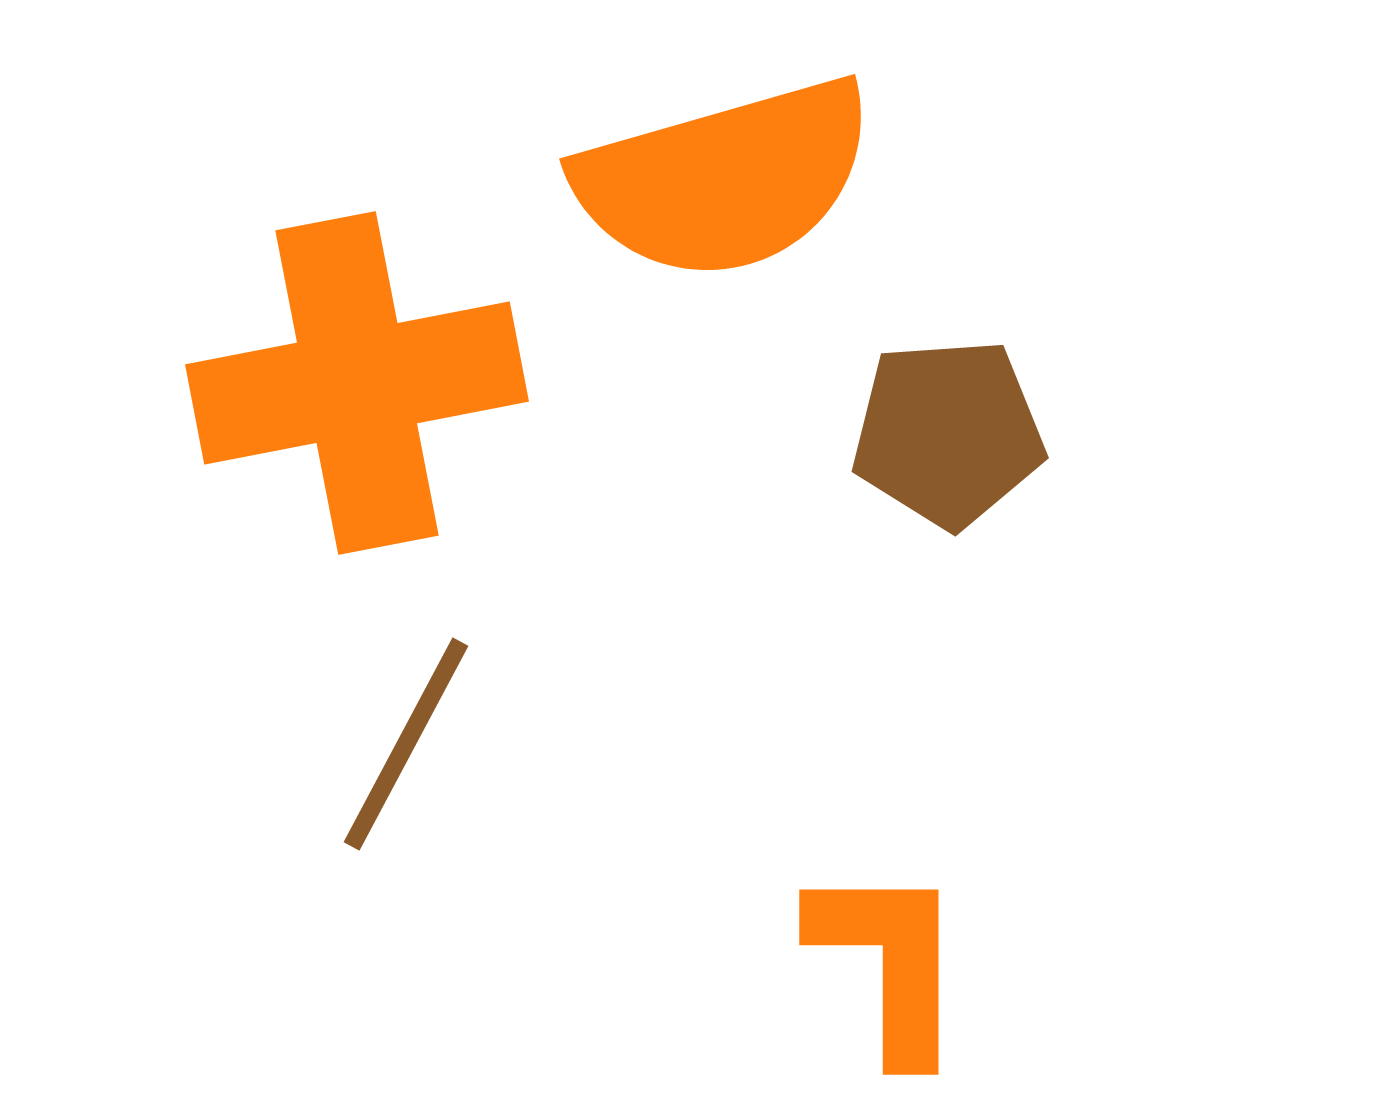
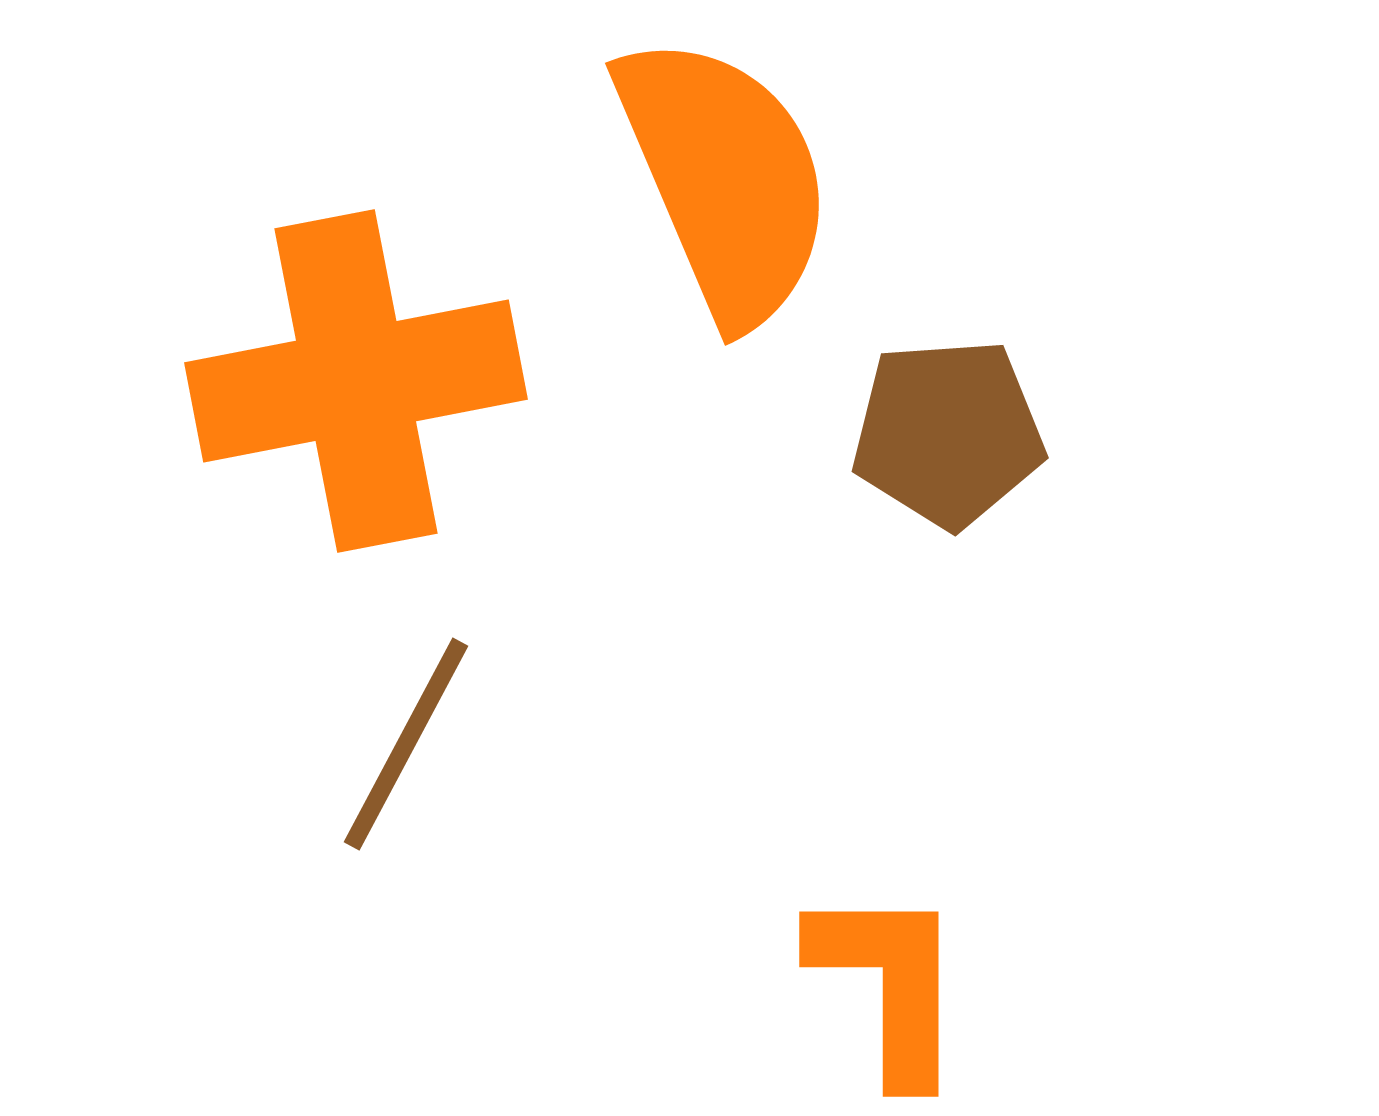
orange semicircle: rotated 97 degrees counterclockwise
orange cross: moved 1 px left, 2 px up
orange L-shape: moved 22 px down
